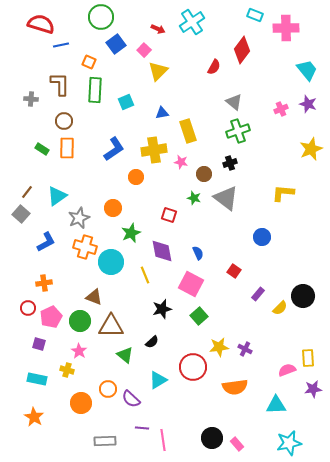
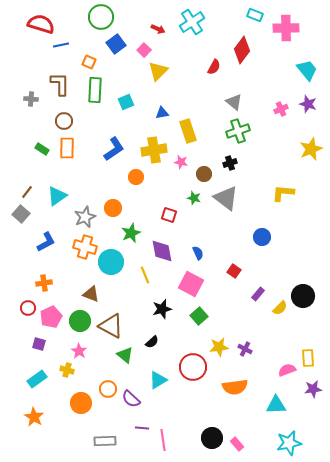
gray star at (79, 218): moved 6 px right, 1 px up
brown triangle at (94, 297): moved 3 px left, 3 px up
brown triangle at (111, 326): rotated 28 degrees clockwise
cyan rectangle at (37, 379): rotated 48 degrees counterclockwise
